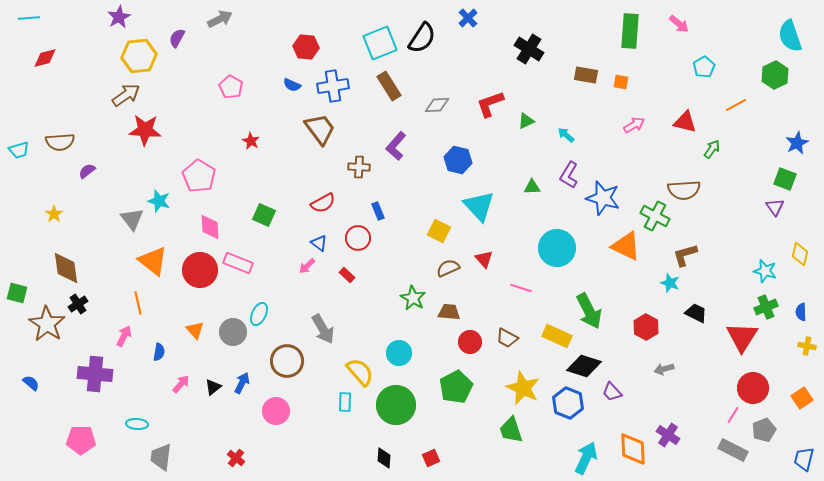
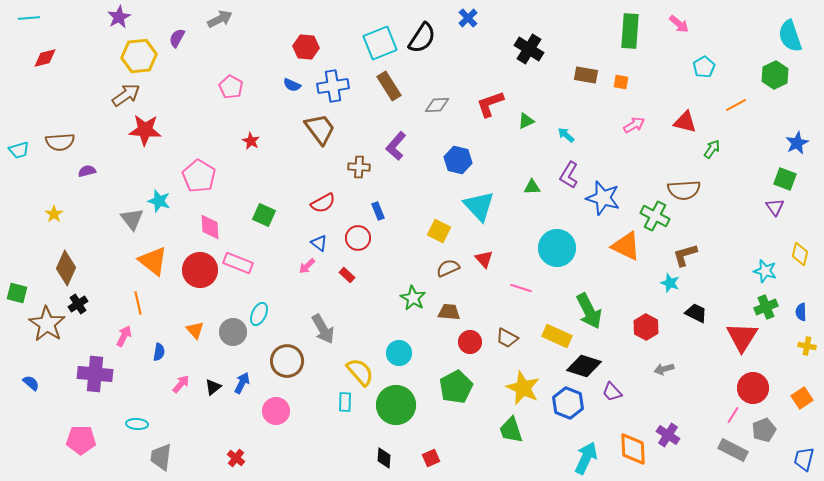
purple semicircle at (87, 171): rotated 24 degrees clockwise
brown diamond at (66, 268): rotated 32 degrees clockwise
